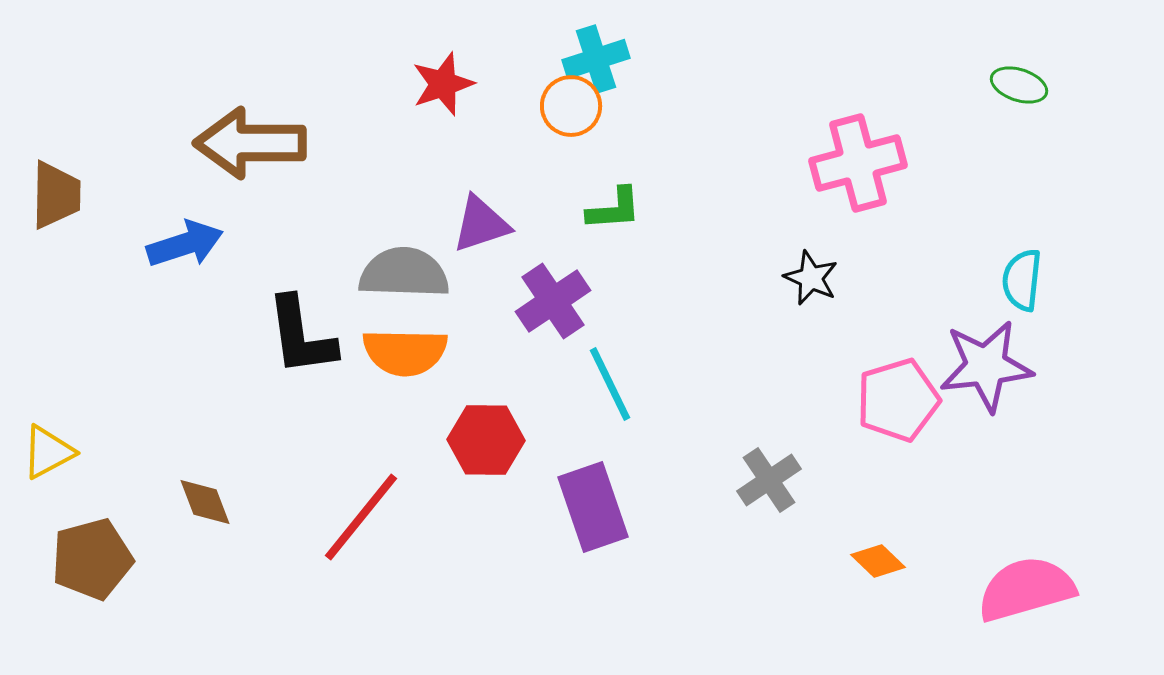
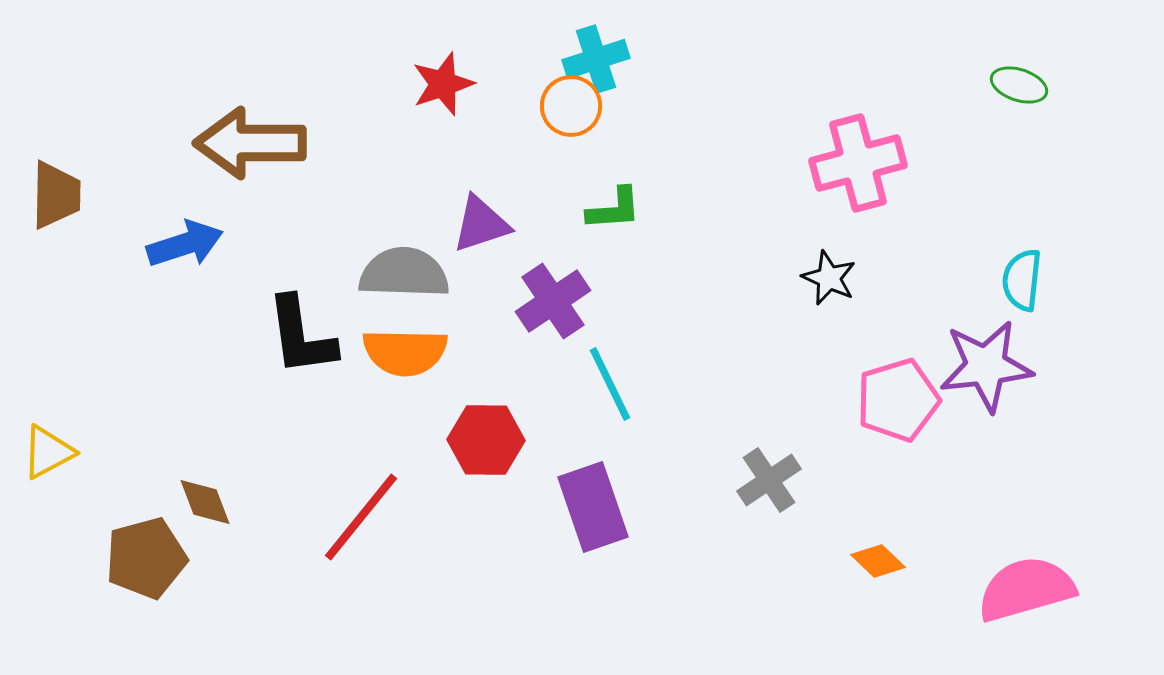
black star: moved 18 px right
brown pentagon: moved 54 px right, 1 px up
